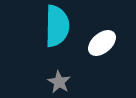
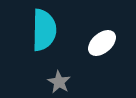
cyan semicircle: moved 13 px left, 4 px down
